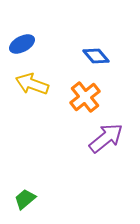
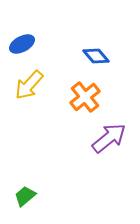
yellow arrow: moved 3 px left, 1 px down; rotated 68 degrees counterclockwise
purple arrow: moved 3 px right
green trapezoid: moved 3 px up
